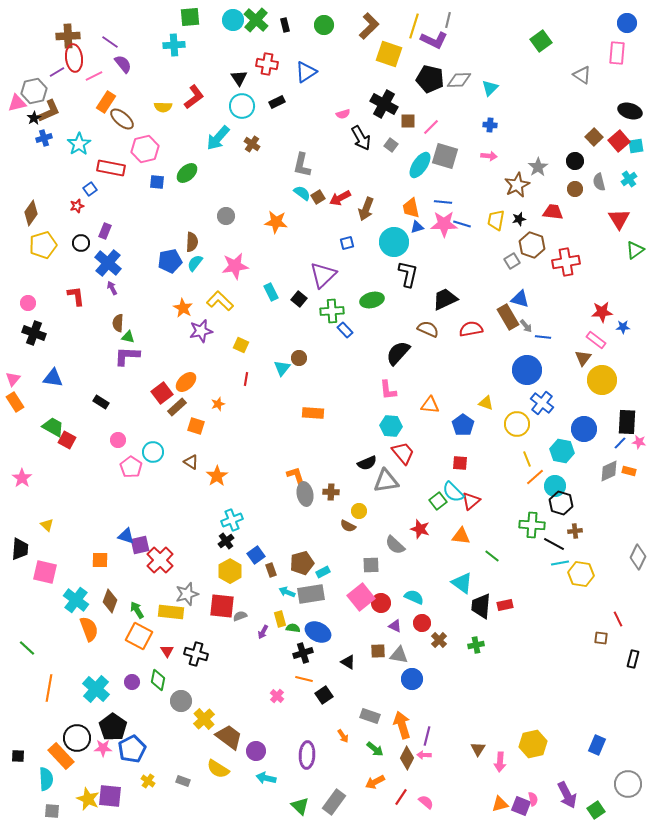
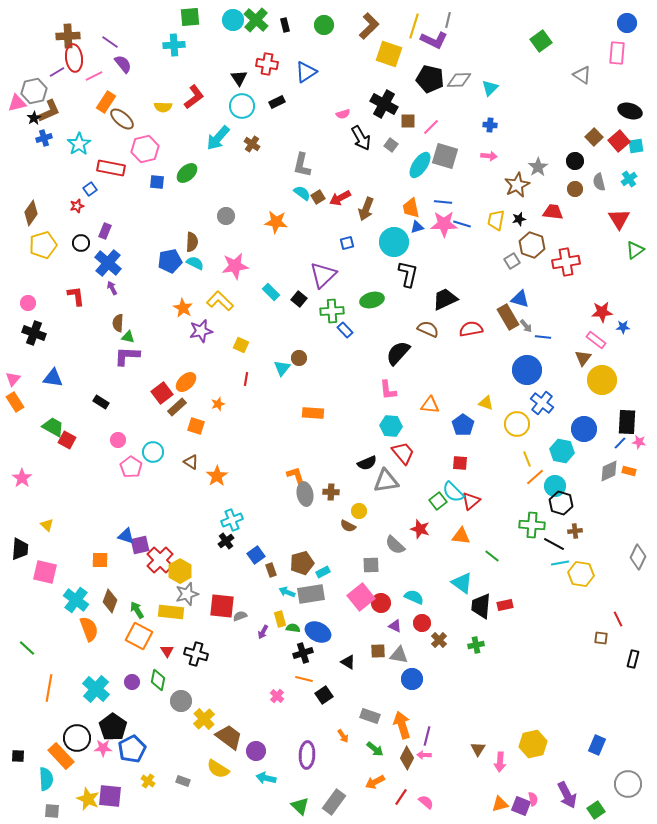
cyan semicircle at (195, 263): rotated 78 degrees clockwise
cyan rectangle at (271, 292): rotated 18 degrees counterclockwise
yellow hexagon at (230, 571): moved 50 px left
